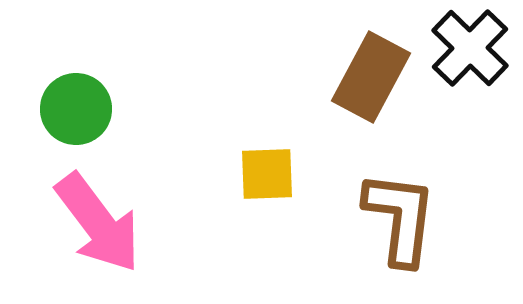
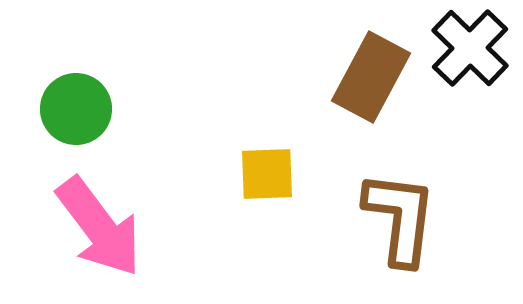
pink arrow: moved 1 px right, 4 px down
